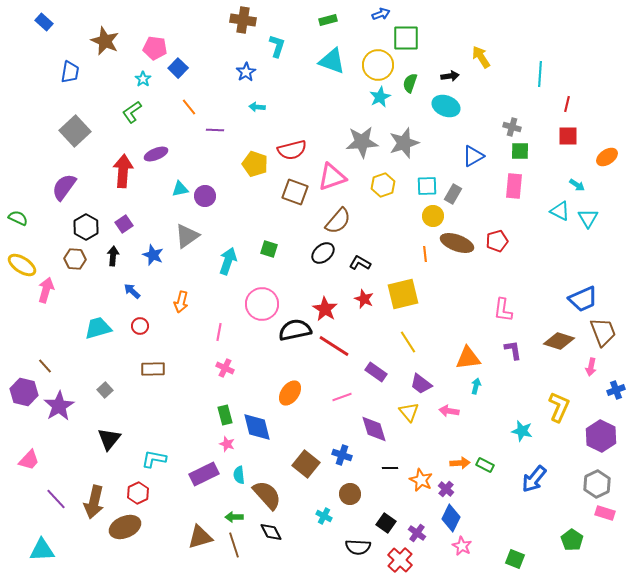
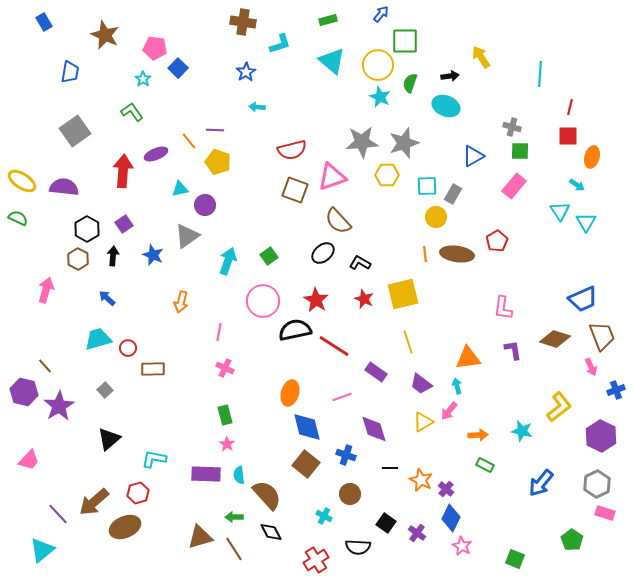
blue arrow at (381, 14): rotated 30 degrees counterclockwise
brown cross at (243, 20): moved 2 px down
blue rectangle at (44, 22): rotated 18 degrees clockwise
green square at (406, 38): moved 1 px left, 3 px down
brown star at (105, 41): moved 6 px up
cyan L-shape at (277, 46): moved 3 px right, 2 px up; rotated 55 degrees clockwise
cyan triangle at (332, 61): rotated 20 degrees clockwise
cyan star at (380, 97): rotated 20 degrees counterclockwise
red line at (567, 104): moved 3 px right, 3 px down
orange line at (189, 107): moved 34 px down
green L-shape at (132, 112): rotated 90 degrees clockwise
gray square at (75, 131): rotated 8 degrees clockwise
orange ellipse at (607, 157): moved 15 px left; rotated 40 degrees counterclockwise
yellow pentagon at (255, 164): moved 37 px left, 2 px up
yellow hexagon at (383, 185): moved 4 px right, 10 px up; rotated 20 degrees clockwise
pink rectangle at (514, 186): rotated 35 degrees clockwise
purple semicircle at (64, 187): rotated 60 degrees clockwise
brown square at (295, 192): moved 2 px up
purple circle at (205, 196): moved 9 px down
cyan triangle at (560, 211): rotated 30 degrees clockwise
yellow circle at (433, 216): moved 3 px right, 1 px down
cyan triangle at (588, 218): moved 2 px left, 4 px down
brown semicircle at (338, 221): rotated 96 degrees clockwise
black hexagon at (86, 227): moved 1 px right, 2 px down
red pentagon at (497, 241): rotated 15 degrees counterclockwise
brown ellipse at (457, 243): moved 11 px down; rotated 12 degrees counterclockwise
green square at (269, 249): moved 7 px down; rotated 36 degrees clockwise
brown hexagon at (75, 259): moved 3 px right; rotated 25 degrees clockwise
yellow ellipse at (22, 265): moved 84 px up
blue arrow at (132, 291): moved 25 px left, 7 px down
pink circle at (262, 304): moved 1 px right, 3 px up
red star at (325, 309): moved 9 px left, 9 px up
pink L-shape at (503, 310): moved 2 px up
red circle at (140, 326): moved 12 px left, 22 px down
cyan trapezoid at (98, 328): moved 11 px down
brown trapezoid at (603, 332): moved 1 px left, 4 px down
brown diamond at (559, 341): moved 4 px left, 2 px up
yellow line at (408, 342): rotated 15 degrees clockwise
pink arrow at (591, 367): rotated 36 degrees counterclockwise
cyan arrow at (476, 386): moved 19 px left; rotated 28 degrees counterclockwise
orange ellipse at (290, 393): rotated 20 degrees counterclockwise
yellow L-shape at (559, 407): rotated 28 degrees clockwise
pink arrow at (449, 411): rotated 60 degrees counterclockwise
yellow triangle at (409, 412): moved 14 px right, 10 px down; rotated 40 degrees clockwise
blue diamond at (257, 427): moved 50 px right
black triangle at (109, 439): rotated 10 degrees clockwise
pink star at (227, 444): rotated 14 degrees clockwise
blue cross at (342, 455): moved 4 px right
orange arrow at (460, 463): moved 18 px right, 28 px up
purple rectangle at (204, 474): moved 2 px right; rotated 28 degrees clockwise
blue arrow at (534, 479): moved 7 px right, 4 px down
red hexagon at (138, 493): rotated 10 degrees clockwise
purple line at (56, 499): moved 2 px right, 15 px down
brown arrow at (94, 502): rotated 36 degrees clockwise
brown line at (234, 545): moved 4 px down; rotated 15 degrees counterclockwise
cyan triangle at (42, 550): rotated 36 degrees counterclockwise
red cross at (400, 560): moved 84 px left; rotated 15 degrees clockwise
